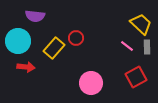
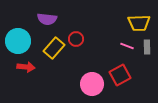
purple semicircle: moved 12 px right, 3 px down
yellow trapezoid: moved 2 px left, 1 px up; rotated 135 degrees clockwise
red circle: moved 1 px down
pink line: rotated 16 degrees counterclockwise
red square: moved 16 px left, 2 px up
pink circle: moved 1 px right, 1 px down
